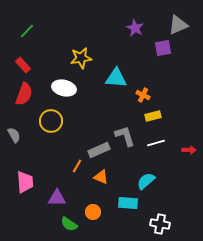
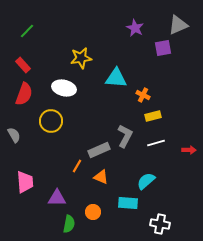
gray L-shape: rotated 45 degrees clockwise
green semicircle: rotated 114 degrees counterclockwise
